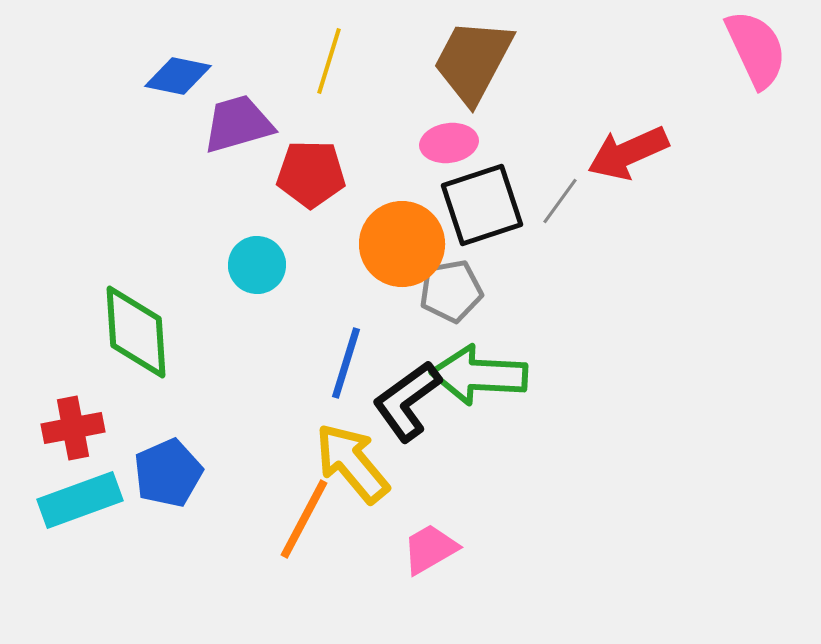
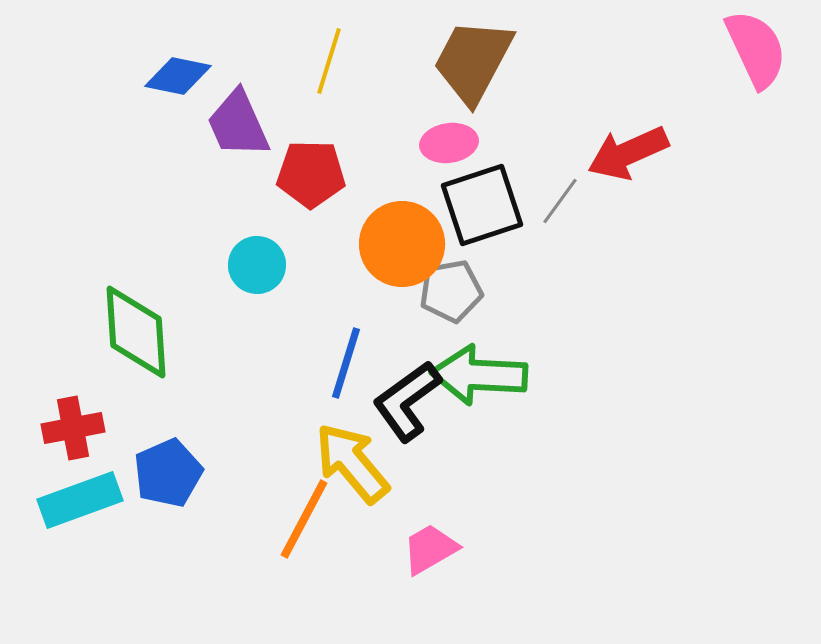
purple trapezoid: rotated 98 degrees counterclockwise
